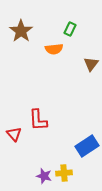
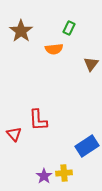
green rectangle: moved 1 px left, 1 px up
purple star: rotated 21 degrees clockwise
